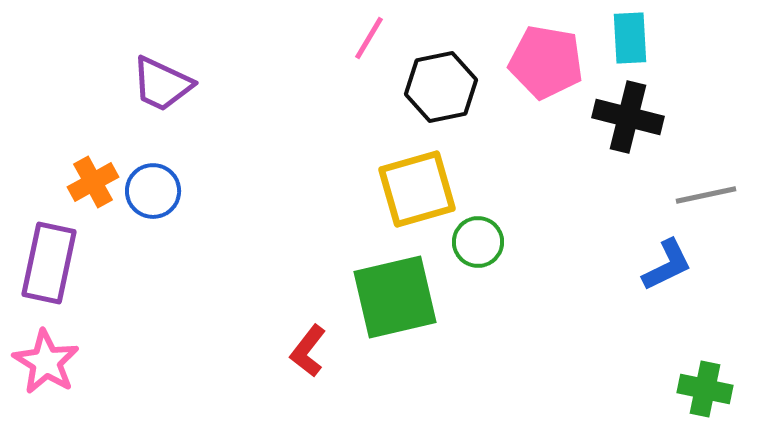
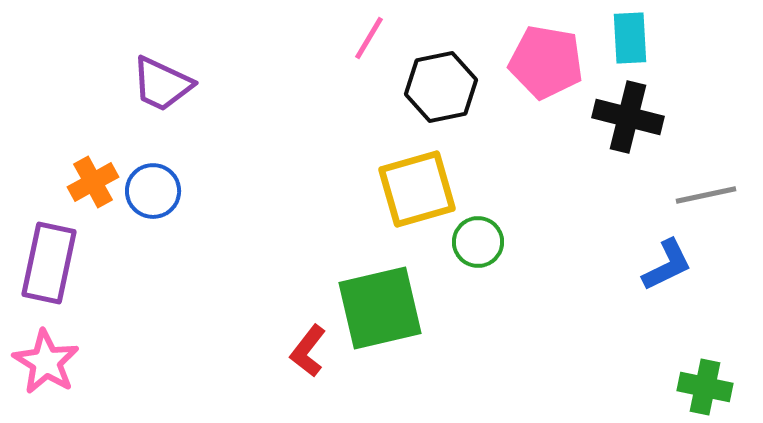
green square: moved 15 px left, 11 px down
green cross: moved 2 px up
